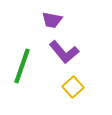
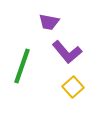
purple trapezoid: moved 3 px left, 2 px down
purple L-shape: moved 3 px right
